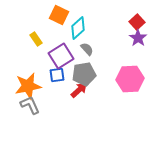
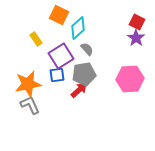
red square: rotated 21 degrees counterclockwise
purple star: moved 2 px left
orange star: moved 2 px up
